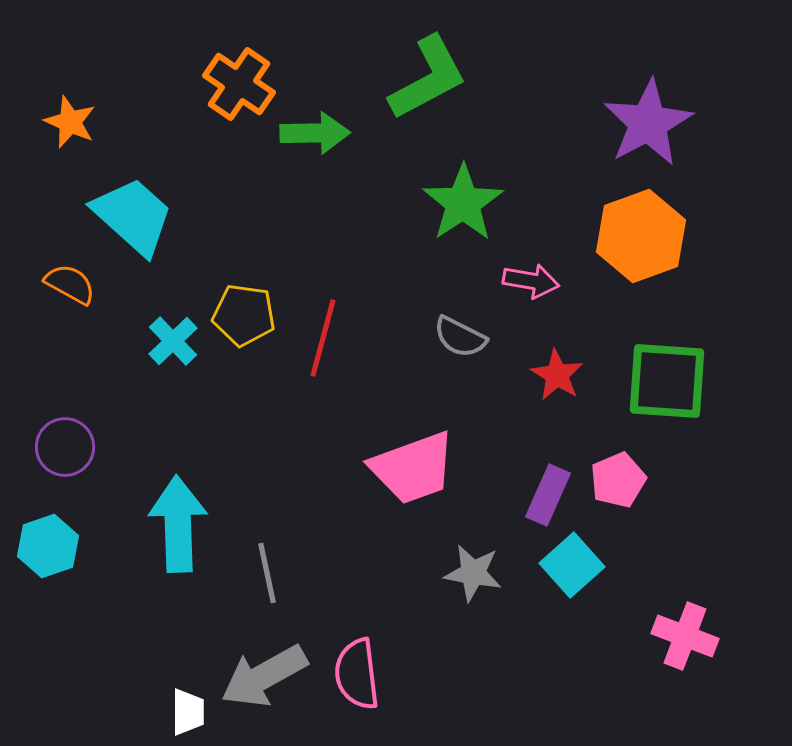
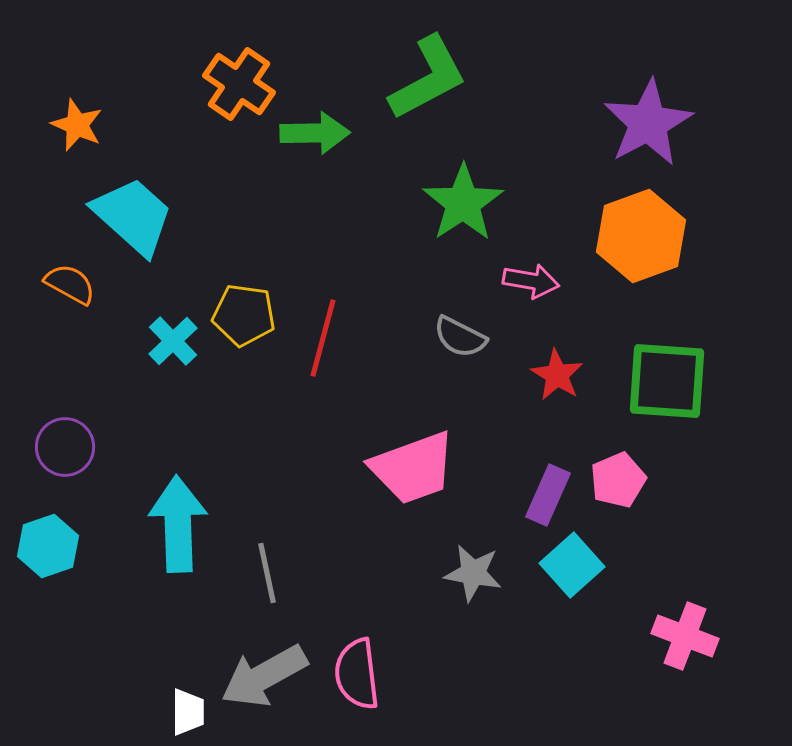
orange star: moved 7 px right, 3 px down
